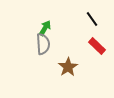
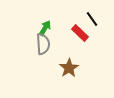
red rectangle: moved 17 px left, 13 px up
brown star: moved 1 px right, 1 px down
